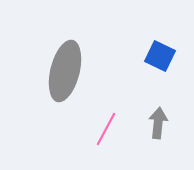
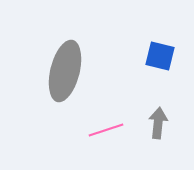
blue square: rotated 12 degrees counterclockwise
pink line: moved 1 px down; rotated 44 degrees clockwise
